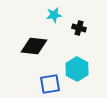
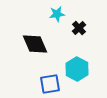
cyan star: moved 3 px right, 1 px up
black cross: rotated 32 degrees clockwise
black diamond: moved 1 px right, 2 px up; rotated 60 degrees clockwise
